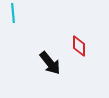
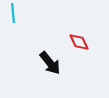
red diamond: moved 4 px up; rotated 25 degrees counterclockwise
